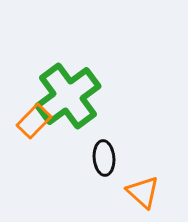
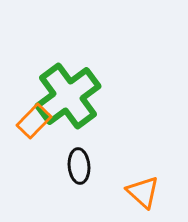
black ellipse: moved 25 px left, 8 px down
